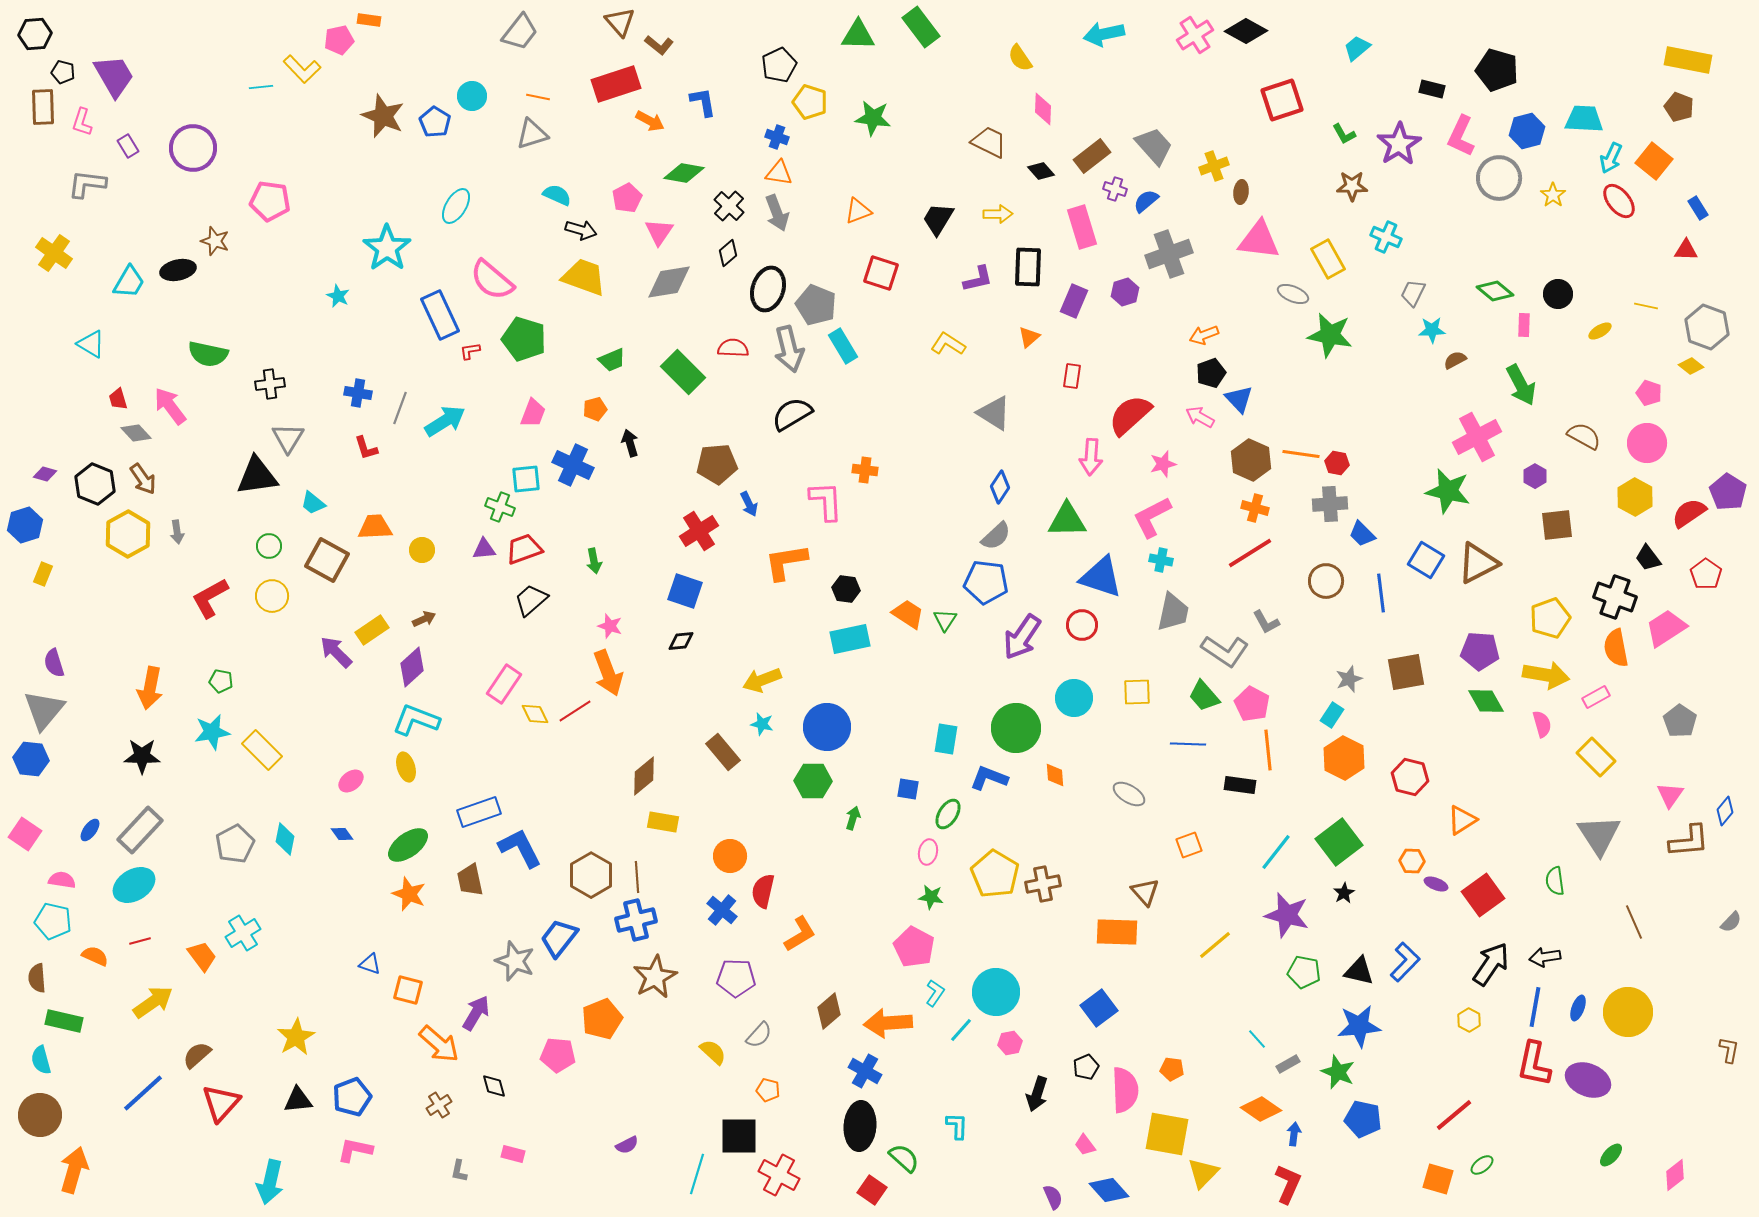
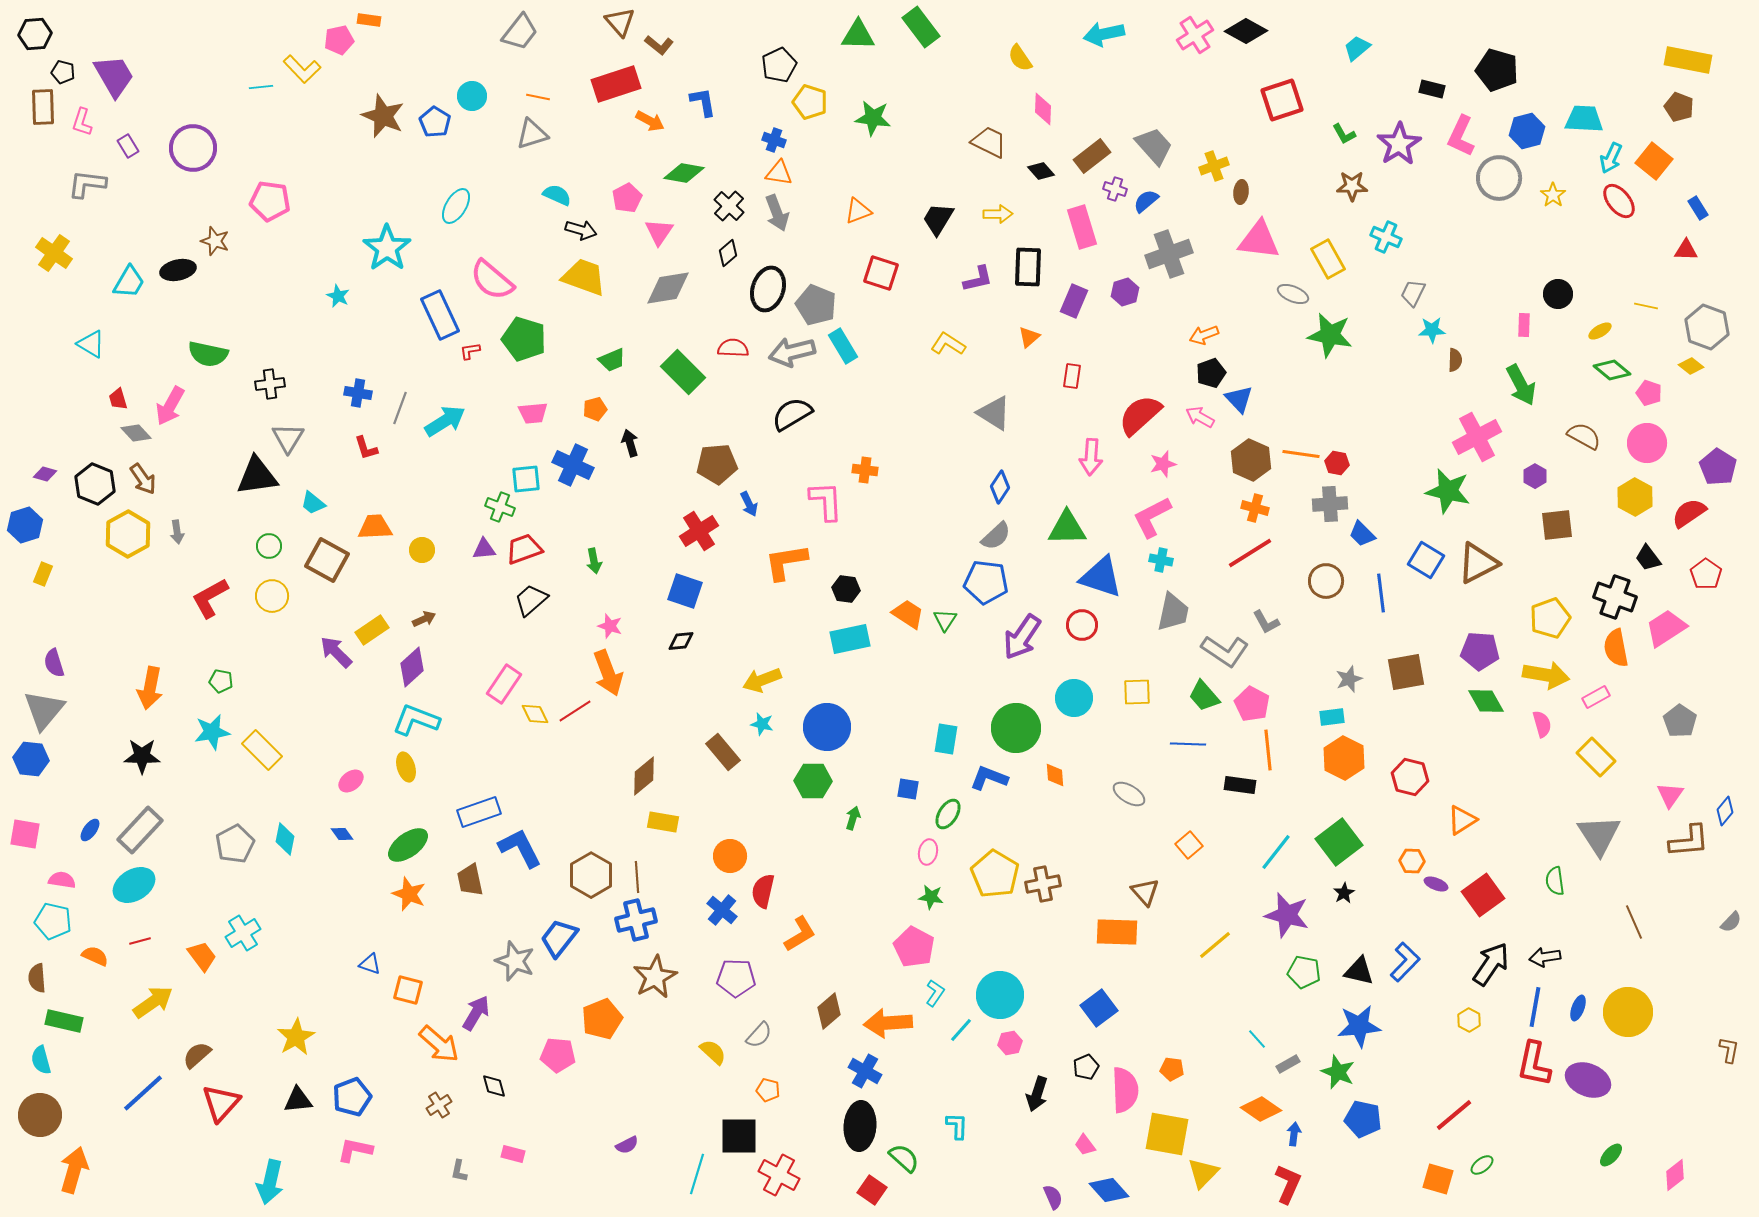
blue cross at (777, 137): moved 3 px left, 3 px down
gray diamond at (669, 282): moved 1 px left, 6 px down
green diamond at (1495, 291): moved 117 px right, 79 px down
gray arrow at (789, 349): moved 3 px right, 3 px down; rotated 90 degrees clockwise
brown semicircle at (1455, 360): rotated 120 degrees clockwise
pink arrow at (170, 406): rotated 114 degrees counterclockwise
pink trapezoid at (533, 413): rotated 64 degrees clockwise
red semicircle at (1130, 415): moved 10 px right
purple pentagon at (1728, 492): moved 10 px left, 25 px up
green triangle at (1067, 520): moved 8 px down
cyan rectangle at (1332, 715): moved 2 px down; rotated 50 degrees clockwise
pink square at (25, 834): rotated 24 degrees counterclockwise
orange square at (1189, 845): rotated 20 degrees counterclockwise
cyan circle at (996, 992): moved 4 px right, 3 px down
